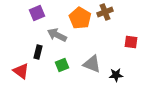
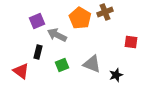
purple square: moved 8 px down
black star: rotated 16 degrees counterclockwise
